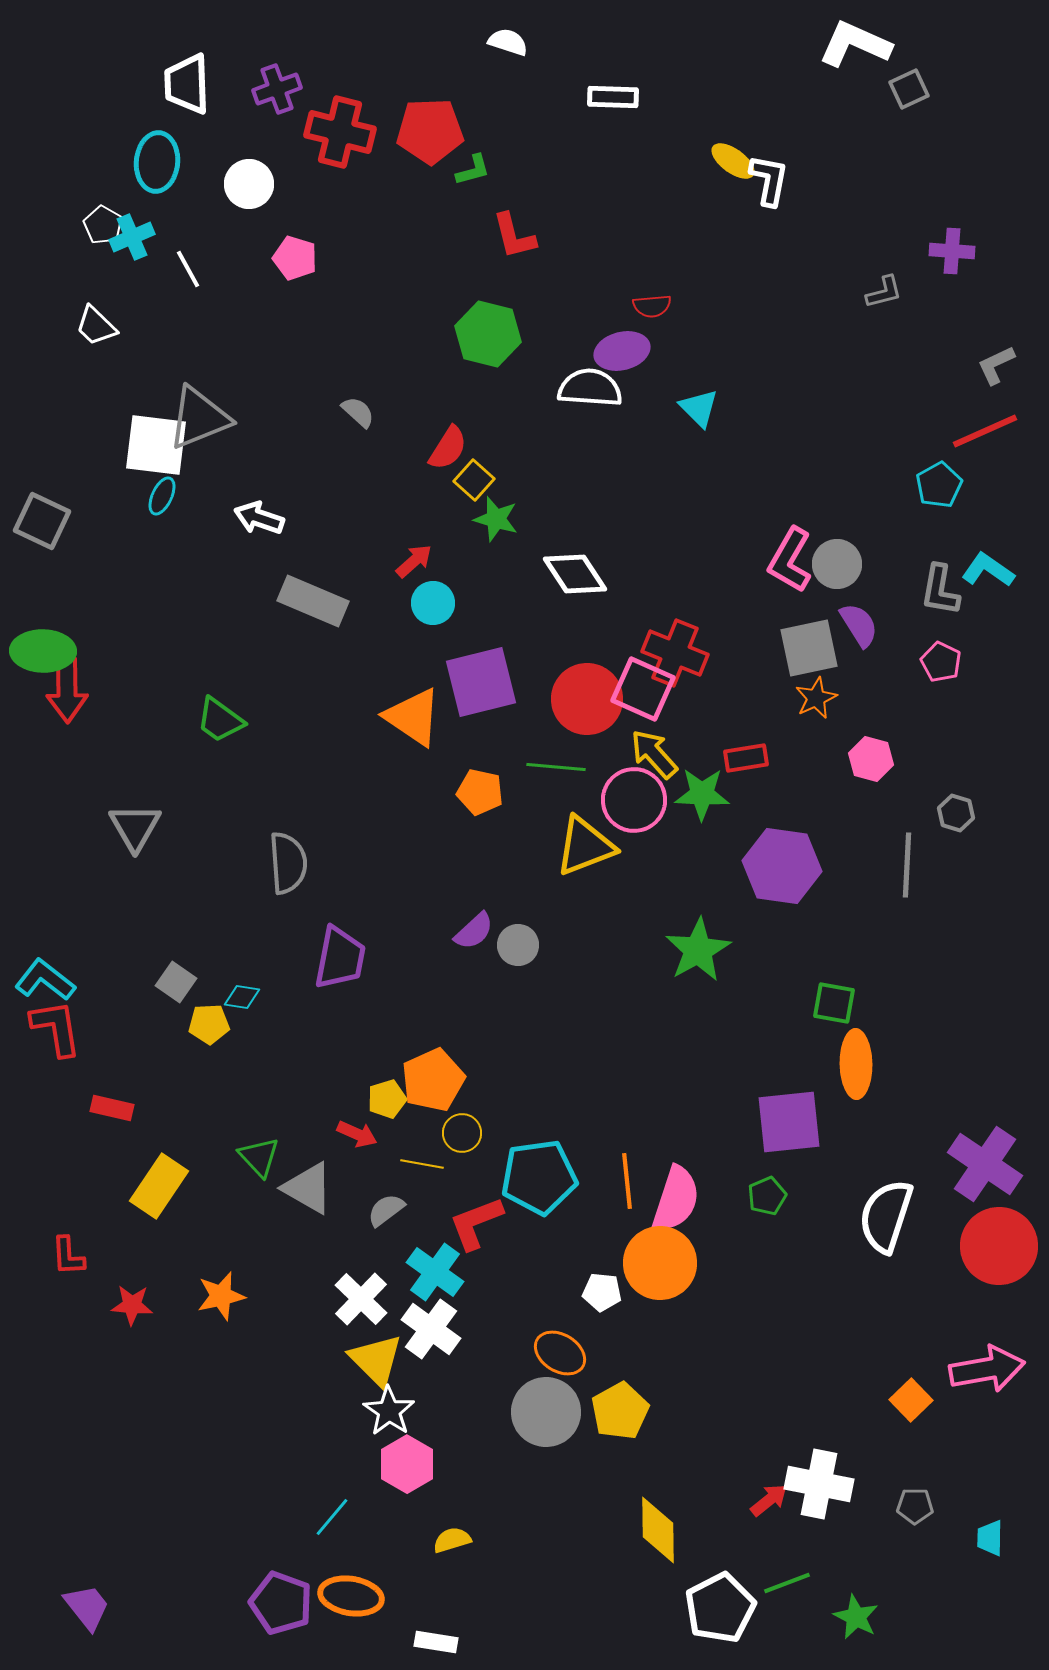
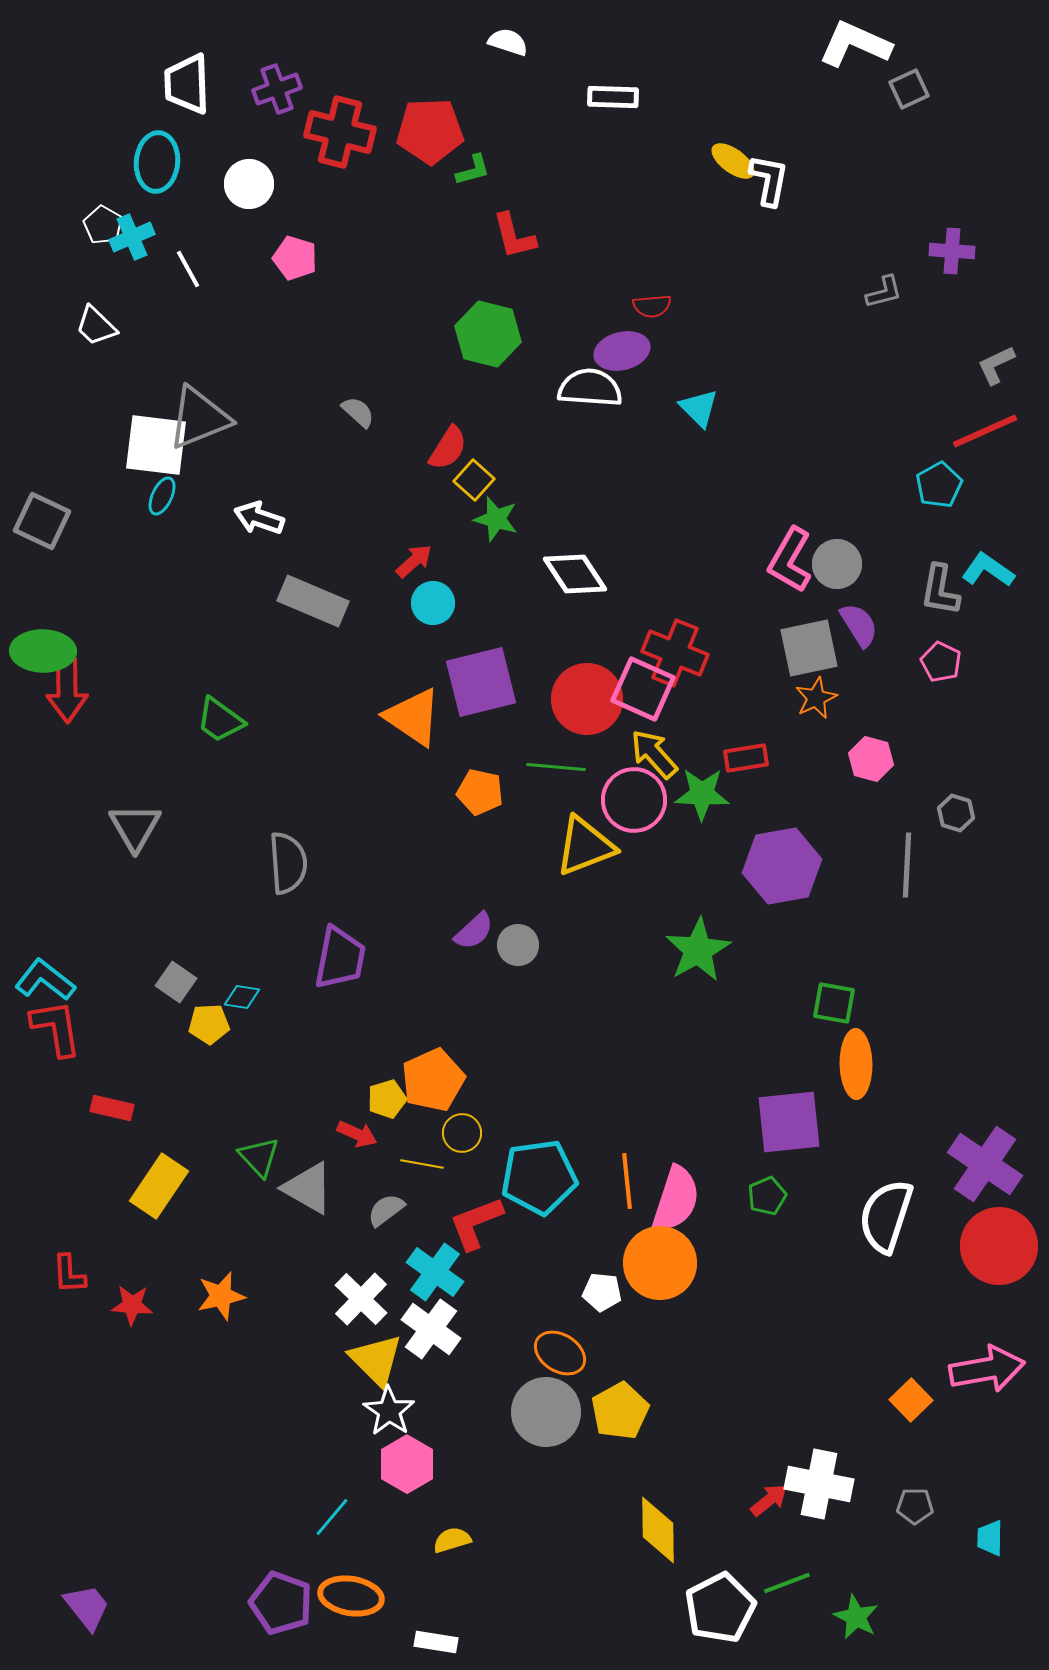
purple hexagon at (782, 866): rotated 18 degrees counterclockwise
red L-shape at (68, 1256): moved 1 px right, 18 px down
